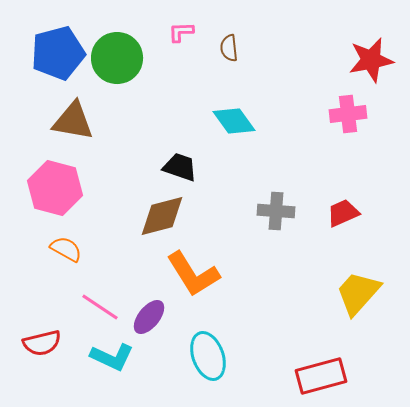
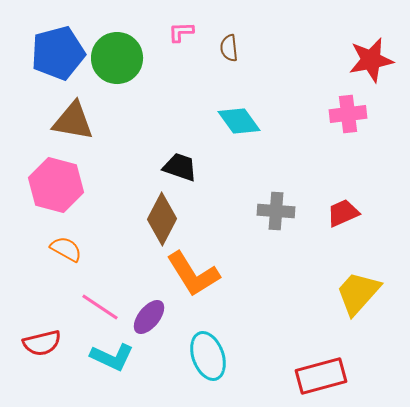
cyan diamond: moved 5 px right
pink hexagon: moved 1 px right, 3 px up
brown diamond: moved 3 px down; rotated 48 degrees counterclockwise
